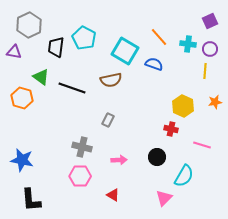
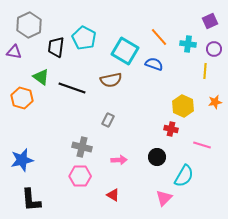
purple circle: moved 4 px right
blue star: rotated 25 degrees counterclockwise
